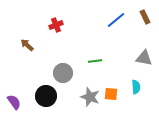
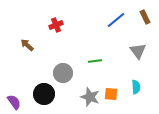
gray triangle: moved 6 px left, 7 px up; rotated 42 degrees clockwise
black circle: moved 2 px left, 2 px up
